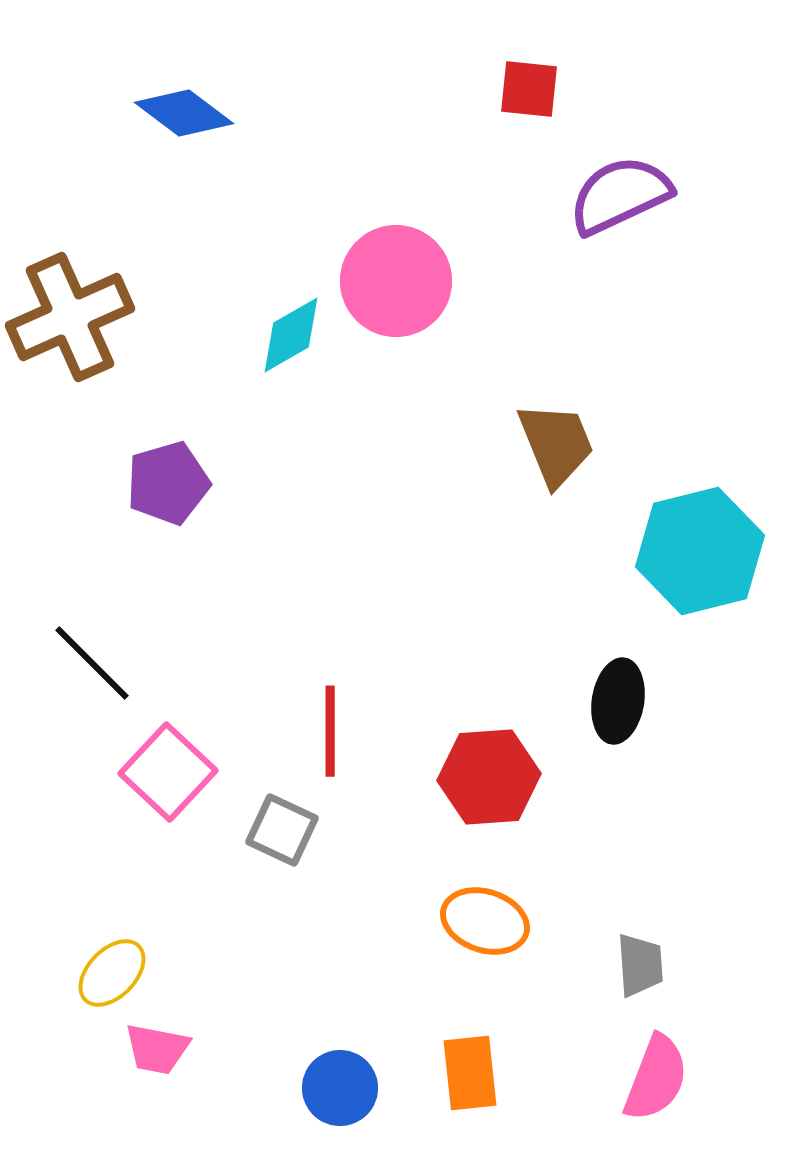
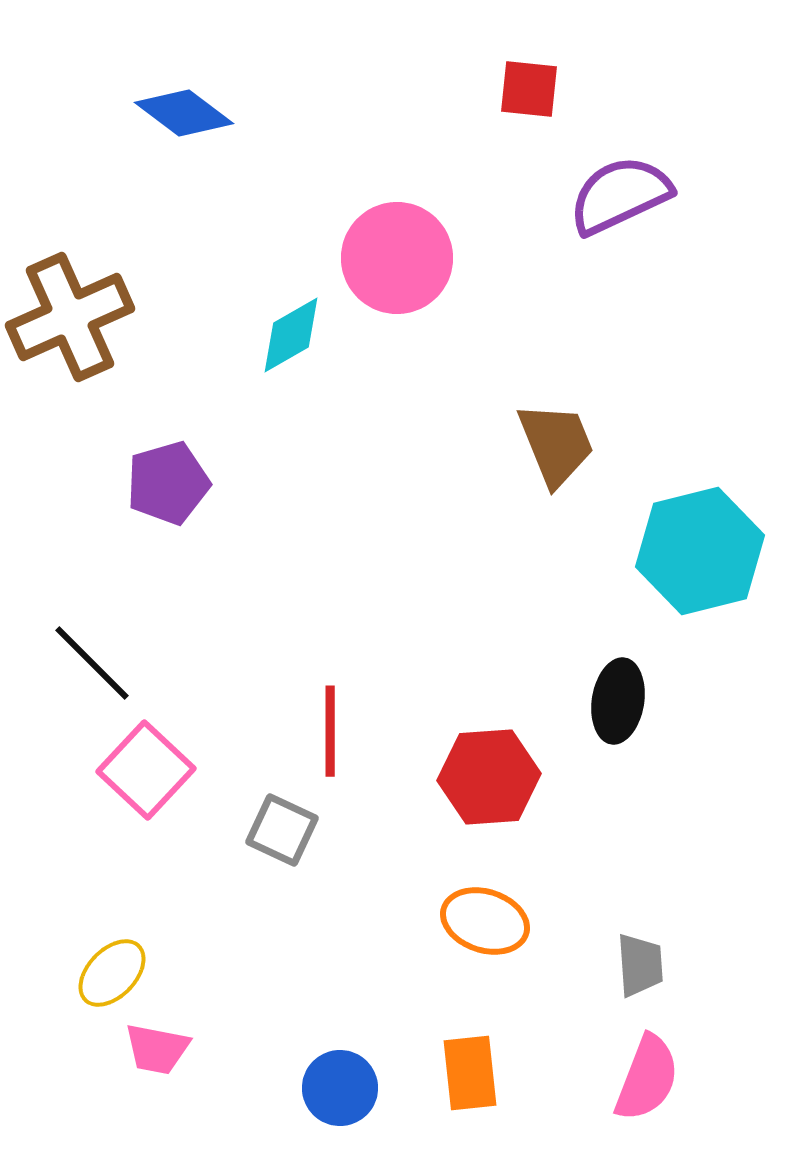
pink circle: moved 1 px right, 23 px up
pink square: moved 22 px left, 2 px up
pink semicircle: moved 9 px left
